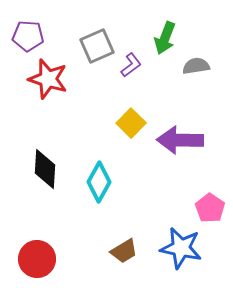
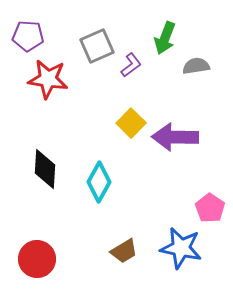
red star: rotated 9 degrees counterclockwise
purple arrow: moved 5 px left, 3 px up
